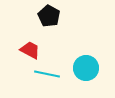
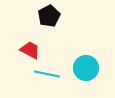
black pentagon: rotated 15 degrees clockwise
